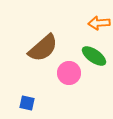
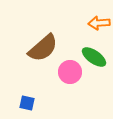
green ellipse: moved 1 px down
pink circle: moved 1 px right, 1 px up
